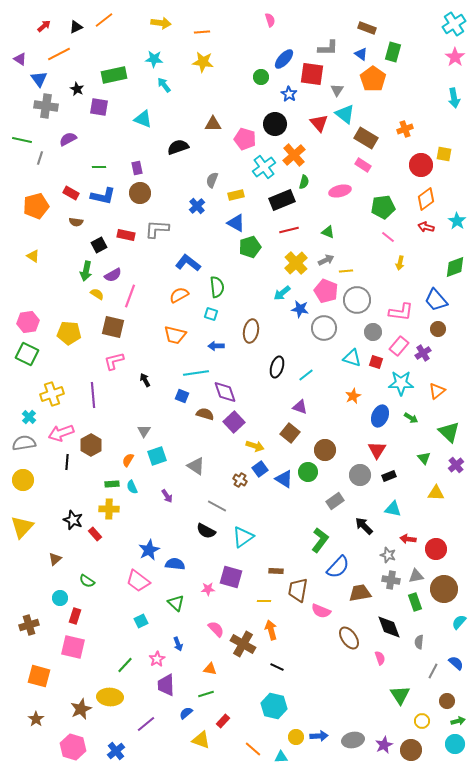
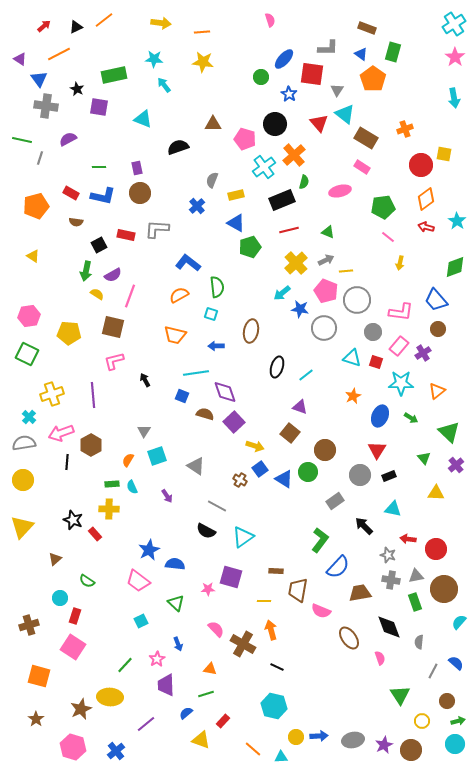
pink rectangle at (363, 165): moved 1 px left, 2 px down
pink hexagon at (28, 322): moved 1 px right, 6 px up
pink square at (73, 647): rotated 20 degrees clockwise
